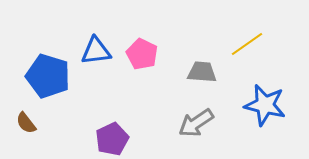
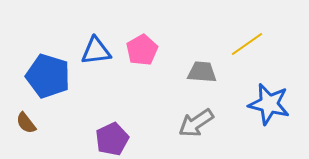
pink pentagon: moved 4 px up; rotated 16 degrees clockwise
blue star: moved 4 px right, 1 px up
